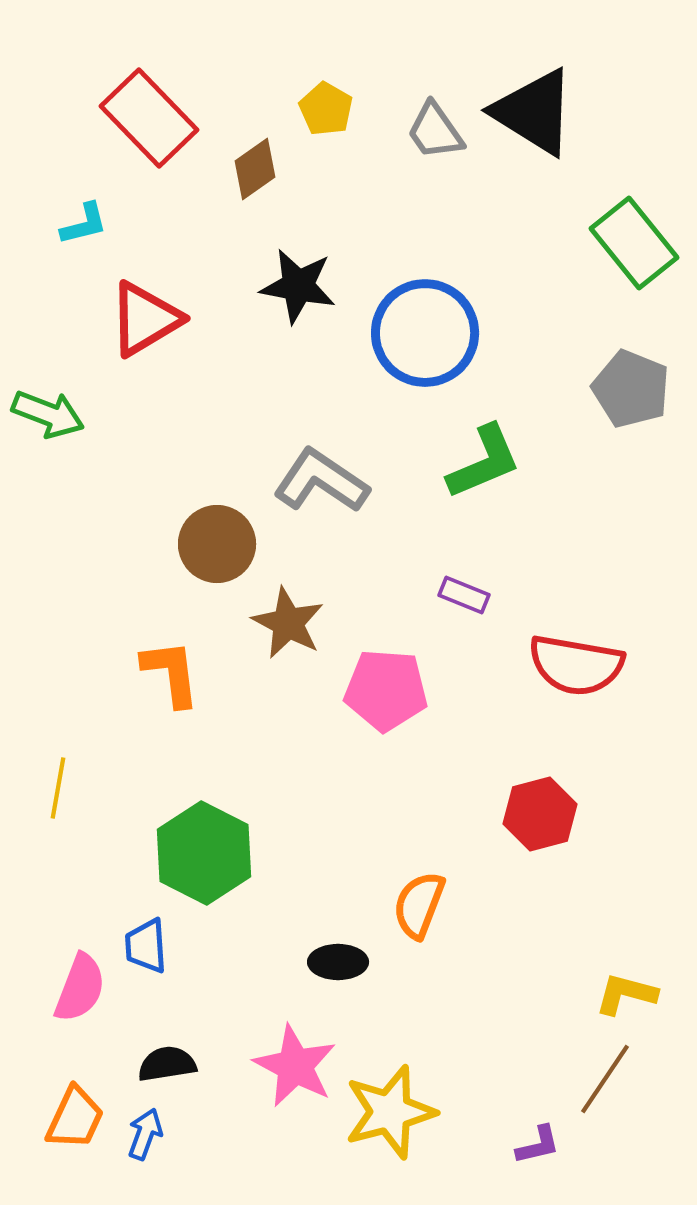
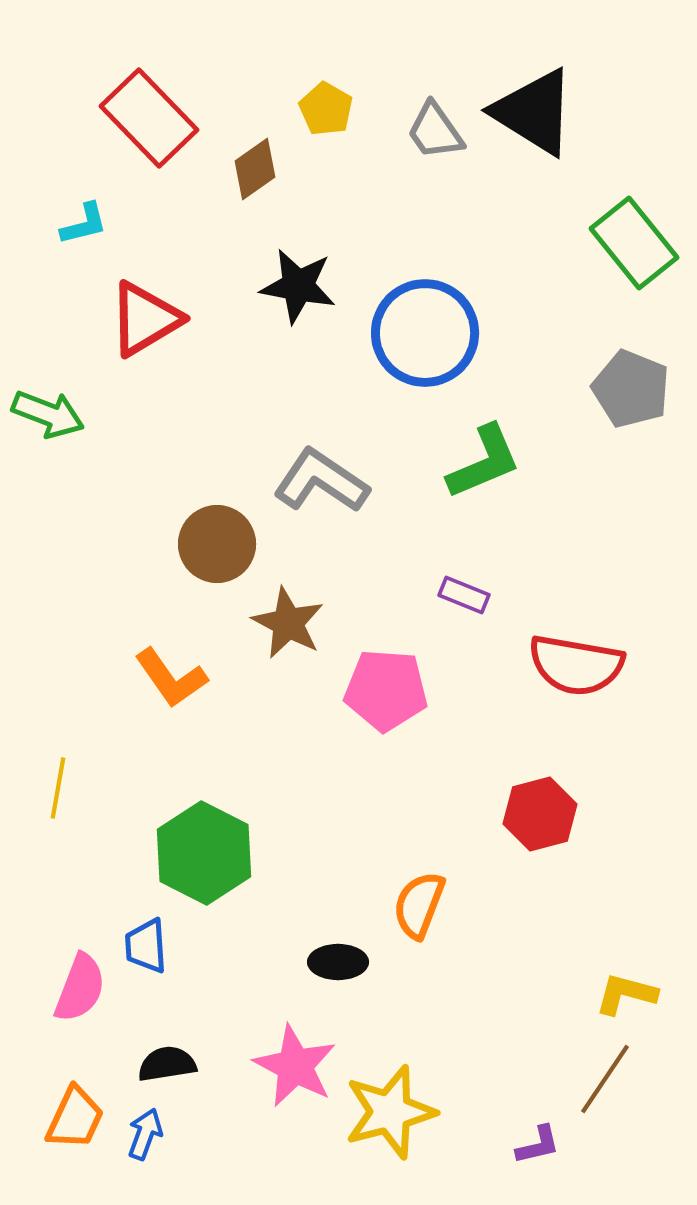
orange L-shape: moved 5 px down; rotated 152 degrees clockwise
